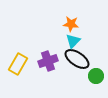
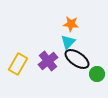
cyan triangle: moved 5 px left, 1 px down
purple cross: rotated 18 degrees counterclockwise
green circle: moved 1 px right, 2 px up
